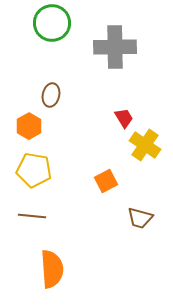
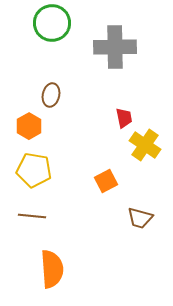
red trapezoid: rotated 20 degrees clockwise
